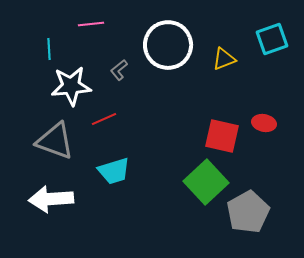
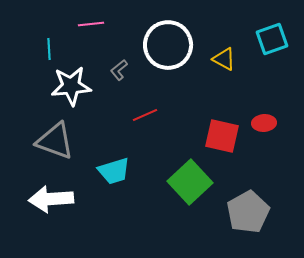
yellow triangle: rotated 50 degrees clockwise
red line: moved 41 px right, 4 px up
red ellipse: rotated 15 degrees counterclockwise
green square: moved 16 px left
